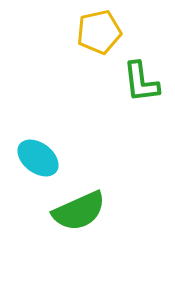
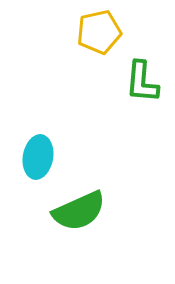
green L-shape: moved 1 px right; rotated 12 degrees clockwise
cyan ellipse: moved 1 px up; rotated 63 degrees clockwise
